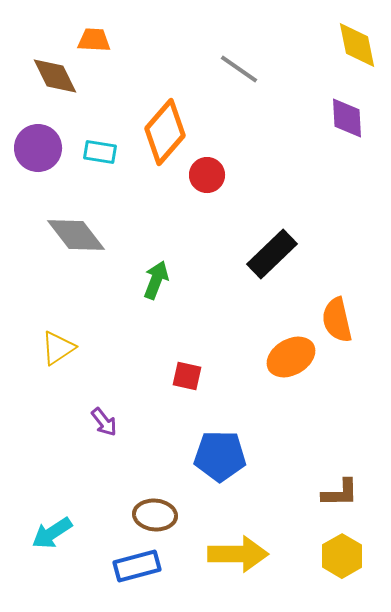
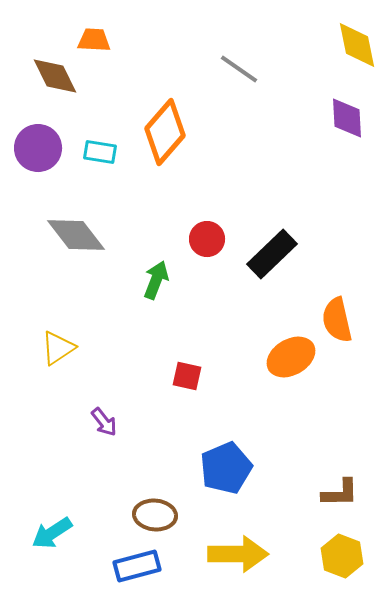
red circle: moved 64 px down
blue pentagon: moved 6 px right, 12 px down; rotated 24 degrees counterclockwise
yellow hexagon: rotated 9 degrees counterclockwise
